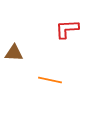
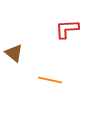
brown triangle: rotated 36 degrees clockwise
